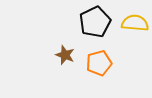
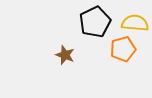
orange pentagon: moved 24 px right, 14 px up
